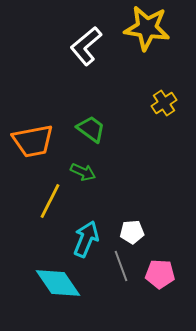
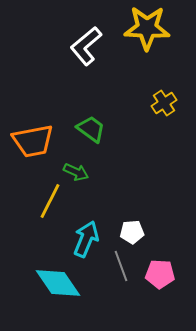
yellow star: rotated 6 degrees counterclockwise
green arrow: moved 7 px left
